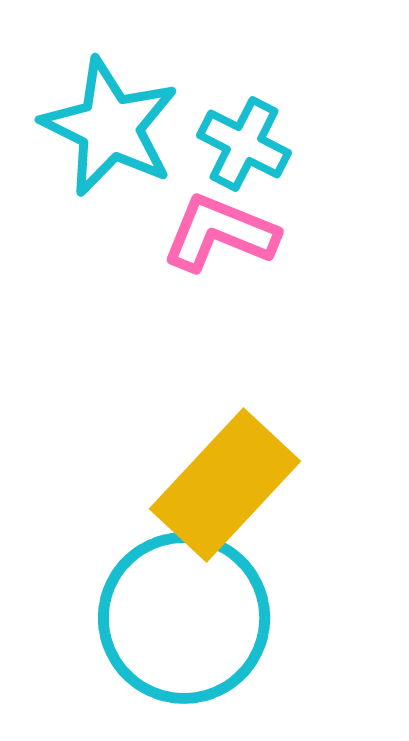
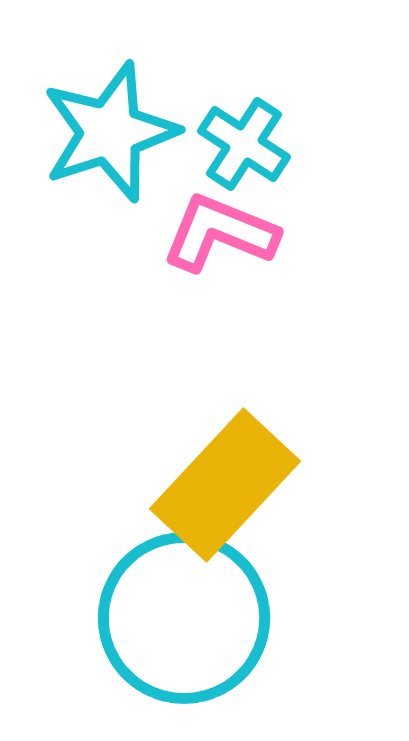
cyan star: moved 5 px down; rotated 28 degrees clockwise
cyan cross: rotated 6 degrees clockwise
